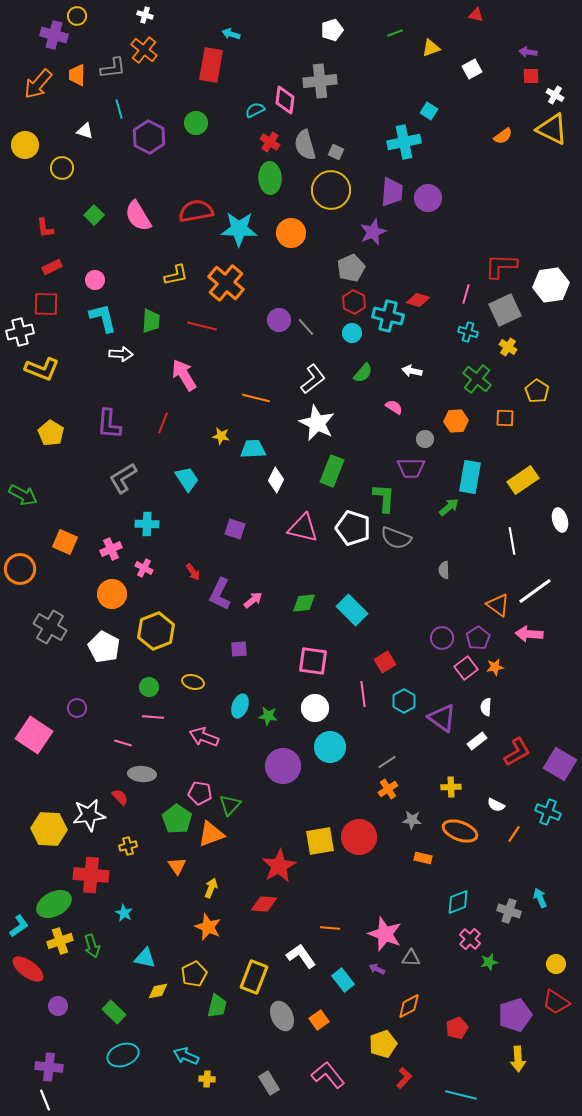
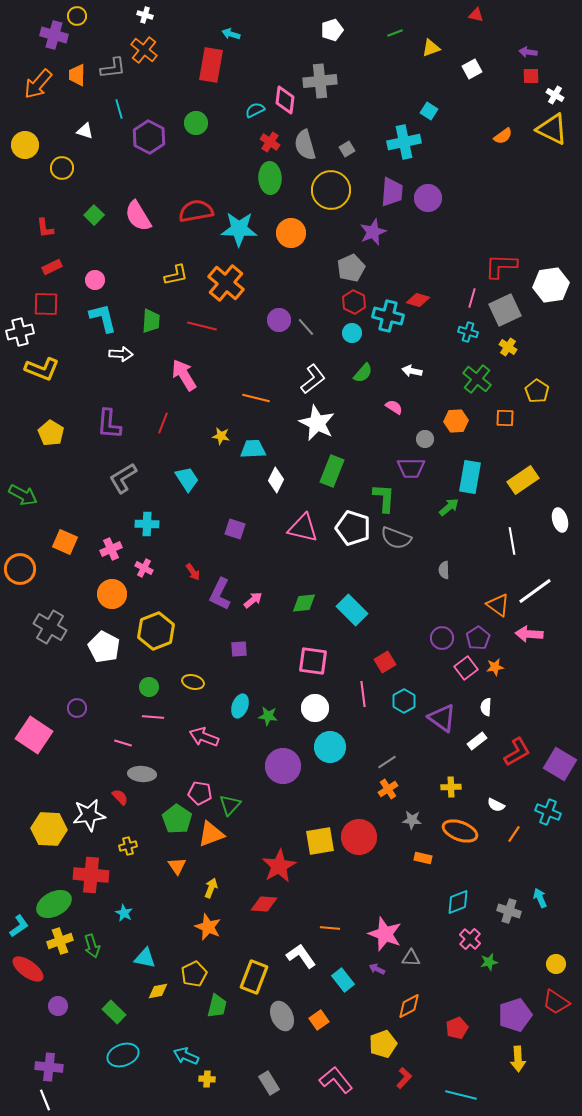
gray square at (336, 152): moved 11 px right, 3 px up; rotated 35 degrees clockwise
pink line at (466, 294): moved 6 px right, 4 px down
pink L-shape at (328, 1075): moved 8 px right, 5 px down
